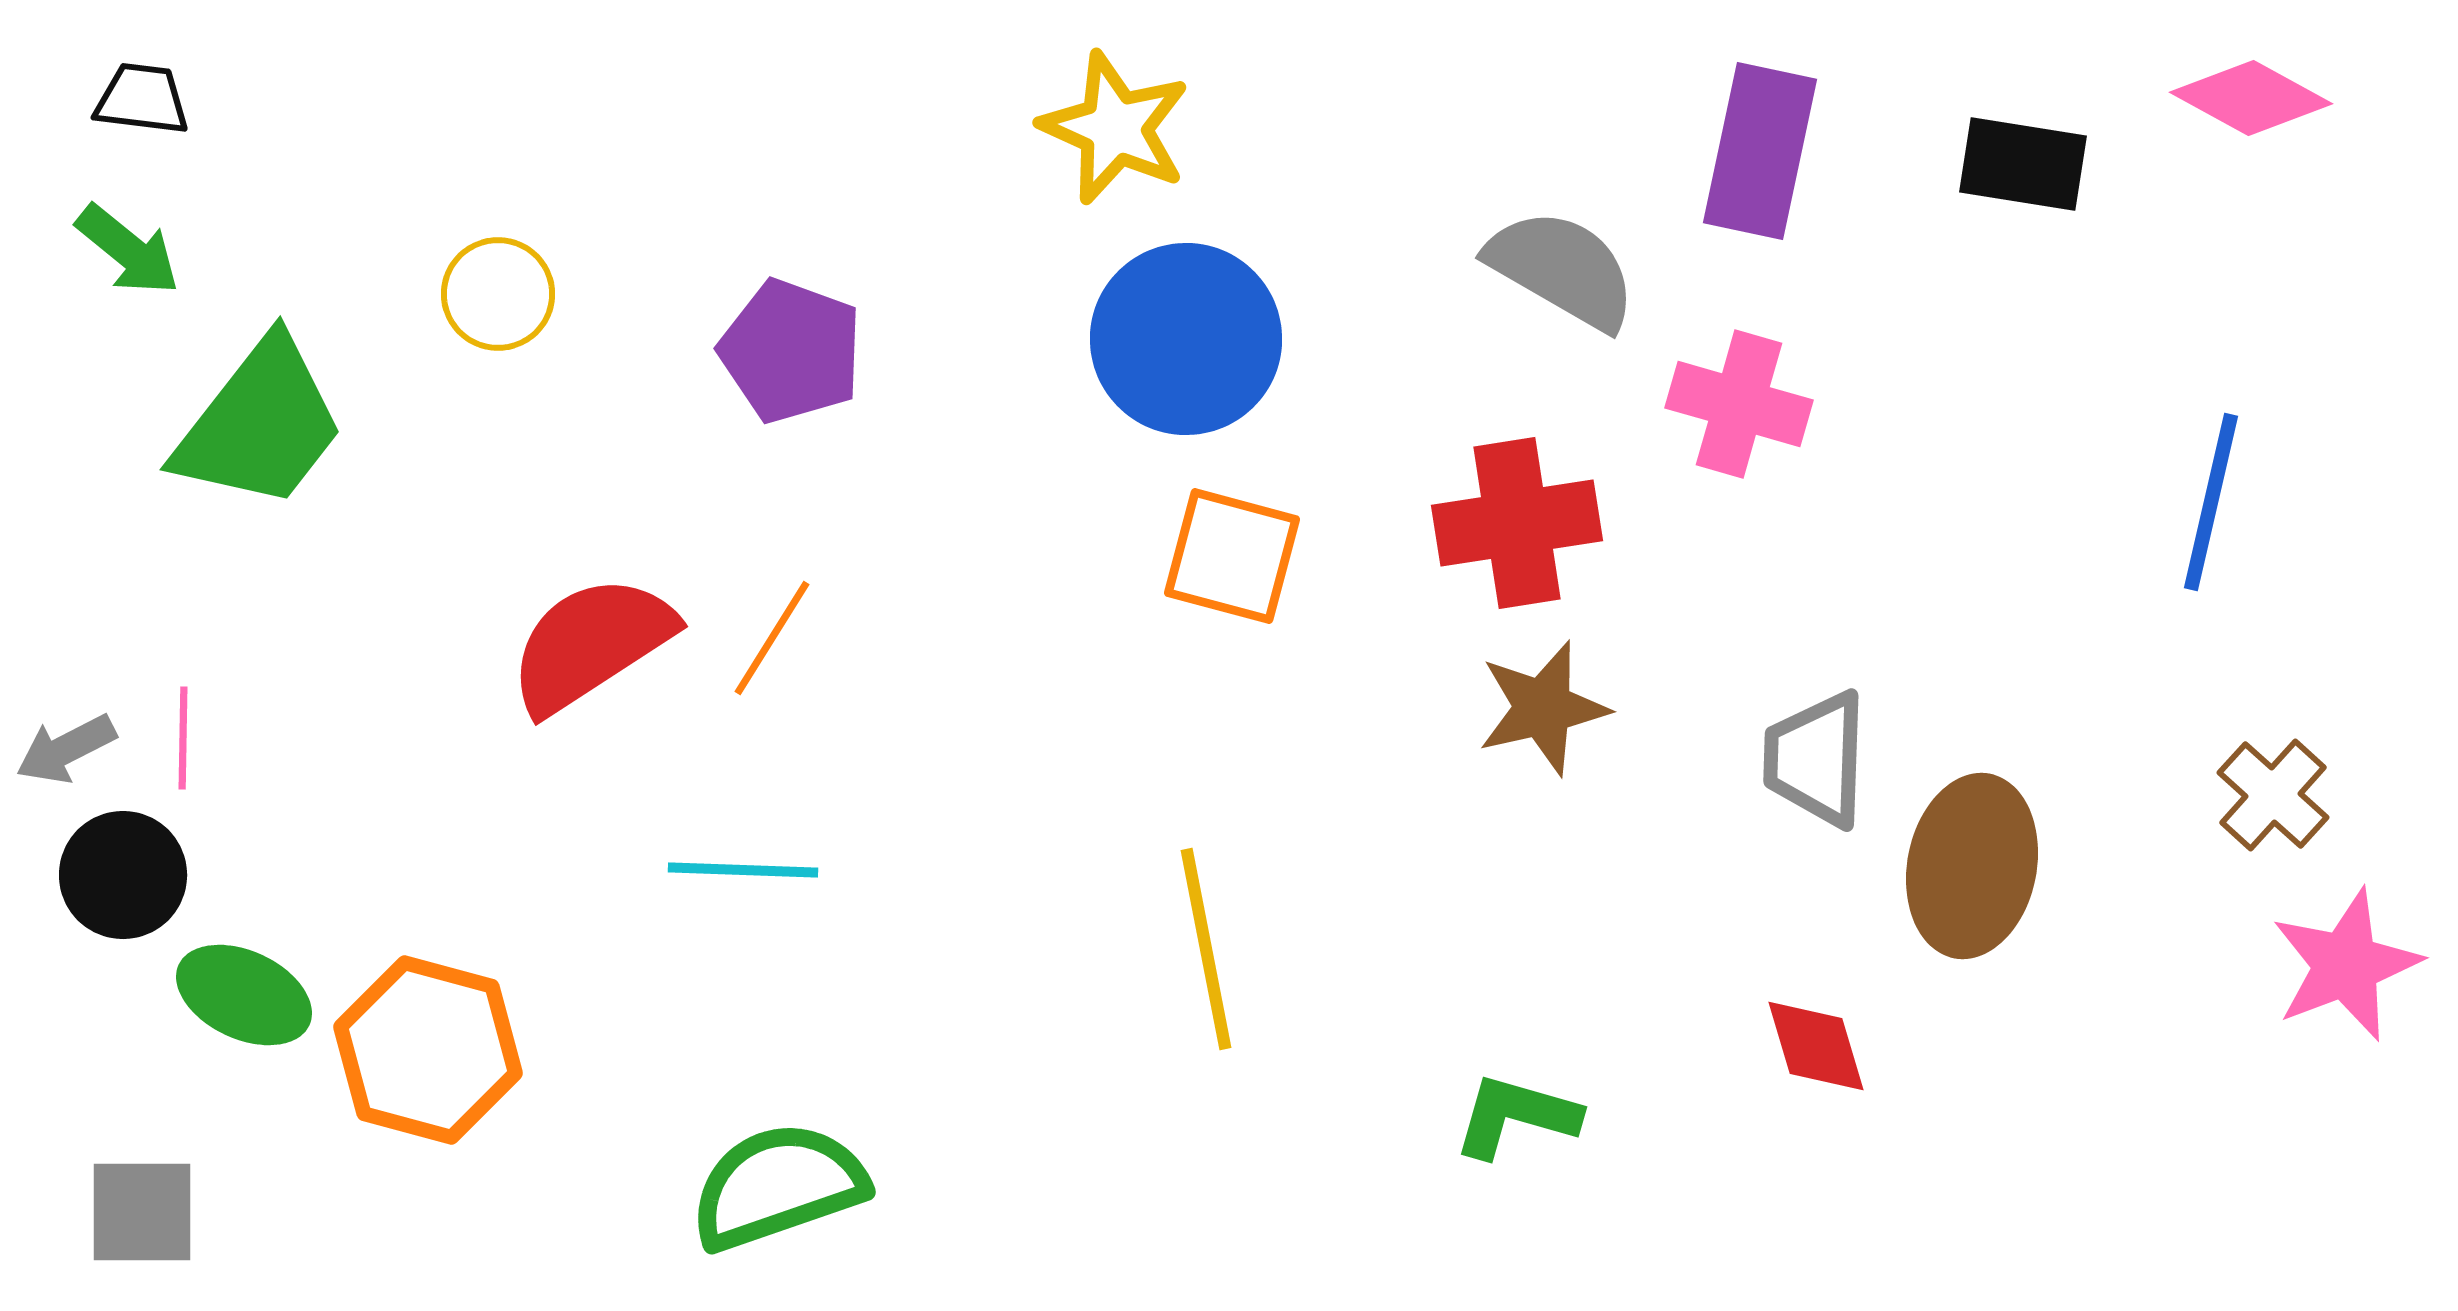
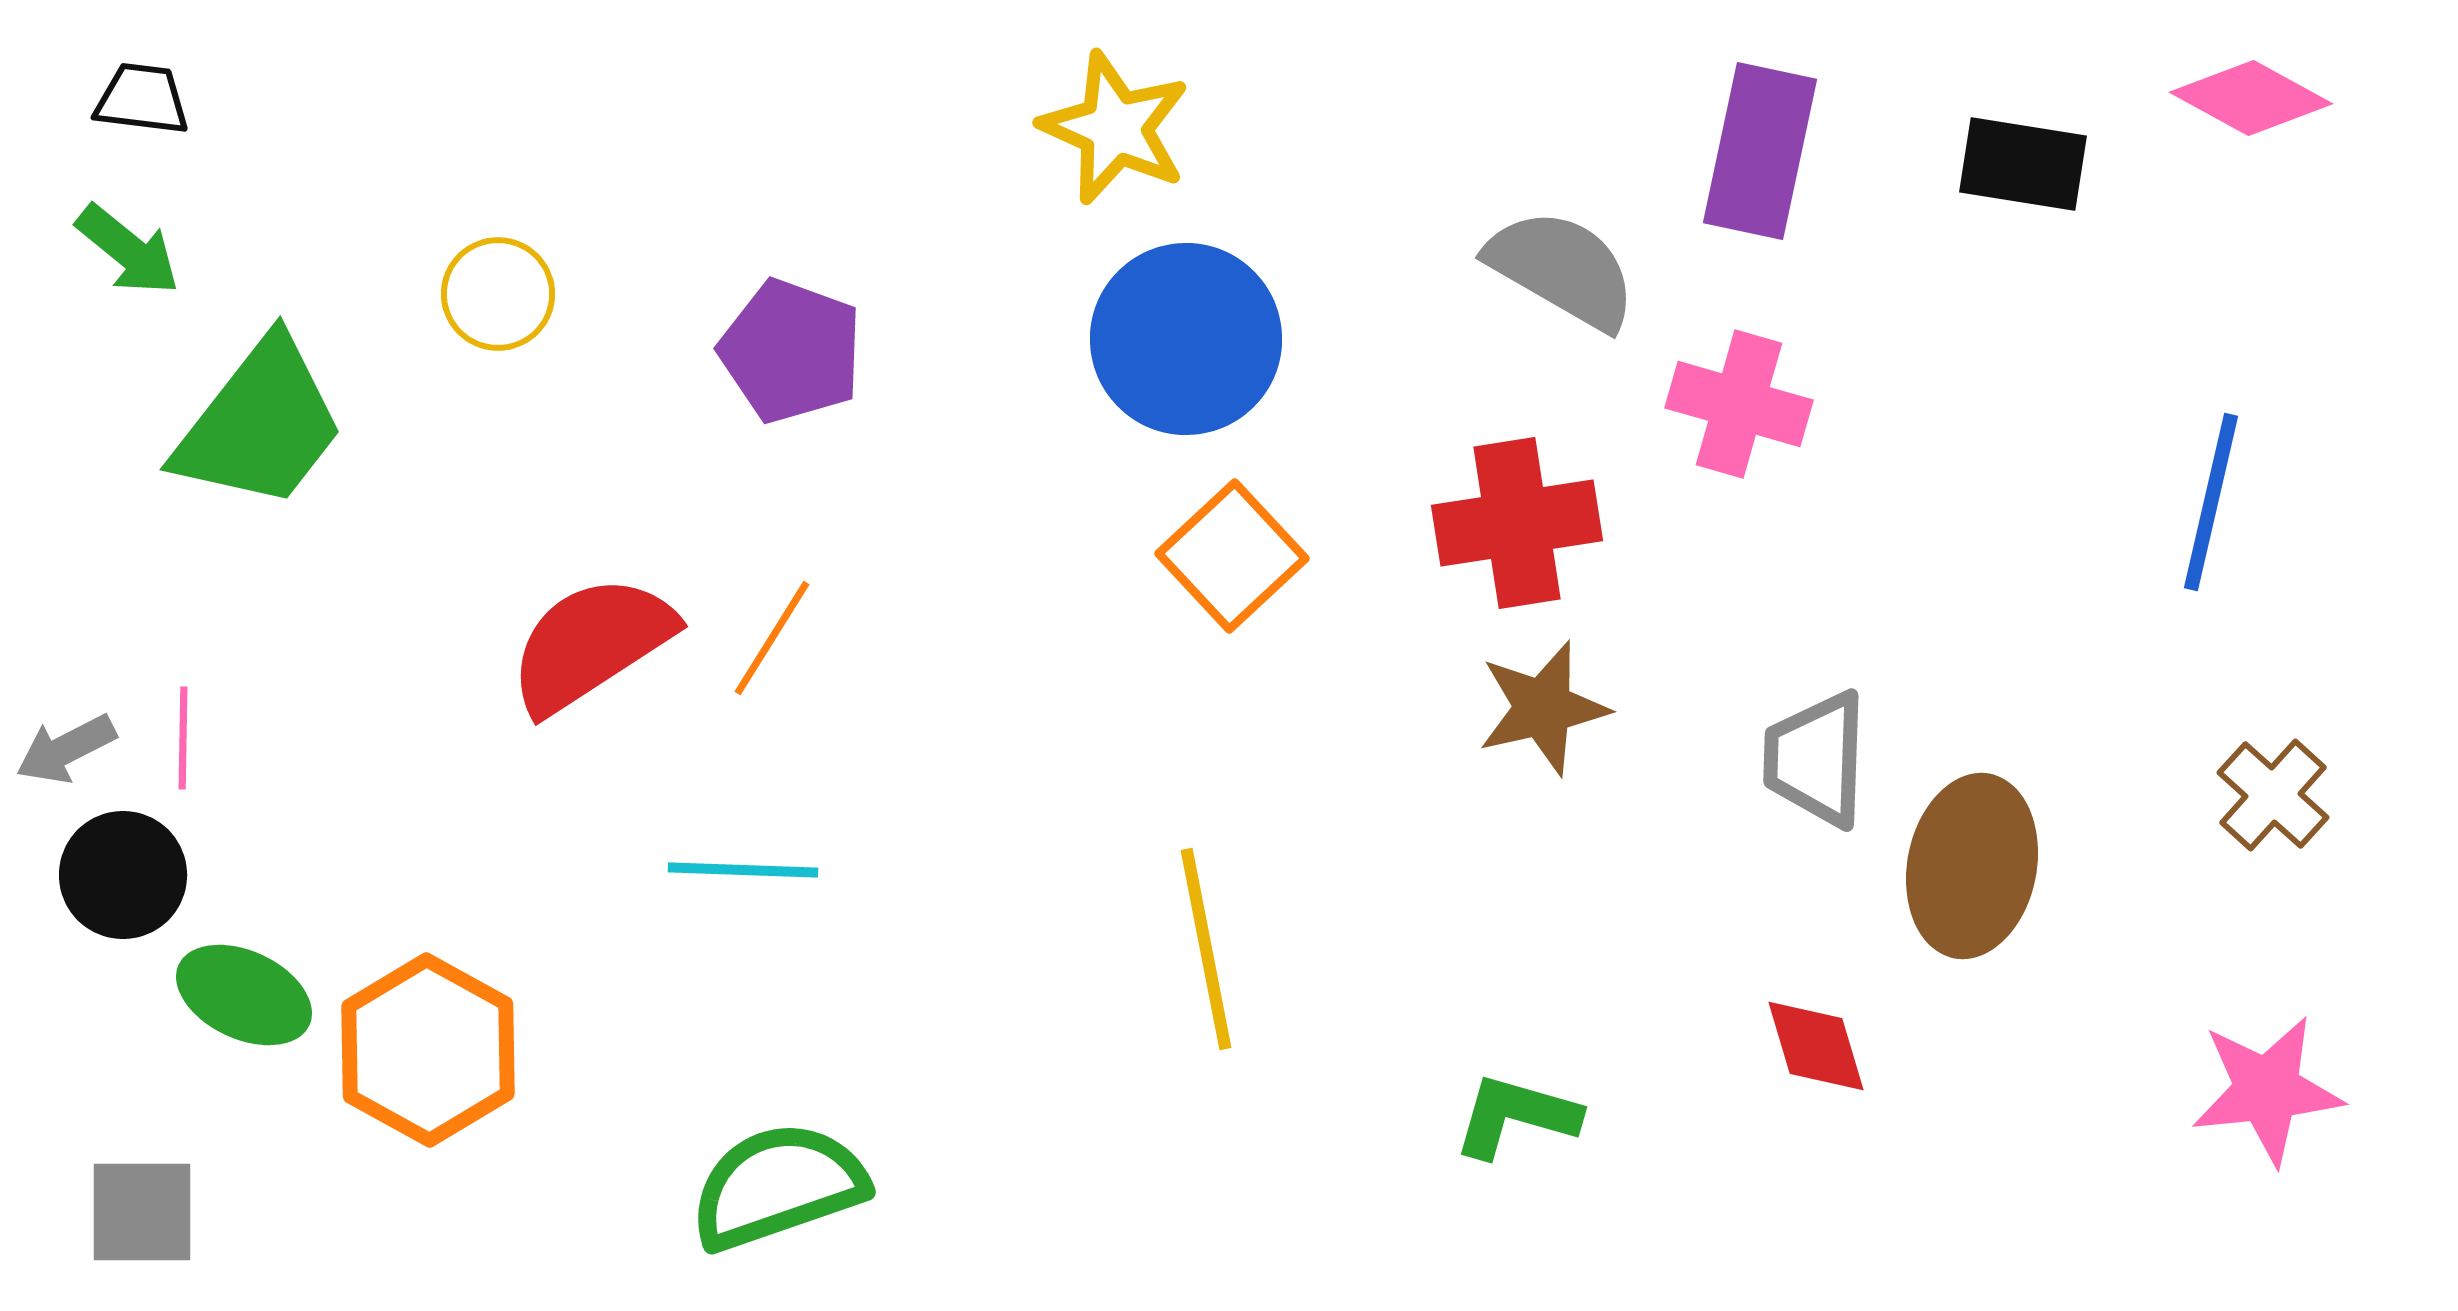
orange square: rotated 32 degrees clockwise
pink star: moved 79 px left, 125 px down; rotated 15 degrees clockwise
orange hexagon: rotated 14 degrees clockwise
